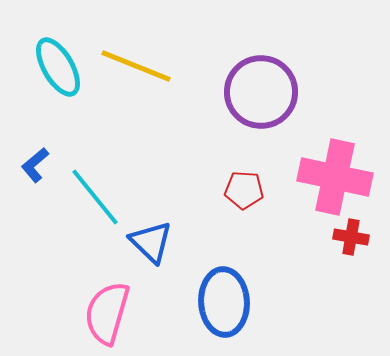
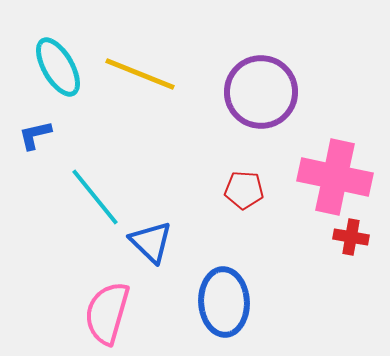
yellow line: moved 4 px right, 8 px down
blue L-shape: moved 30 px up; rotated 27 degrees clockwise
